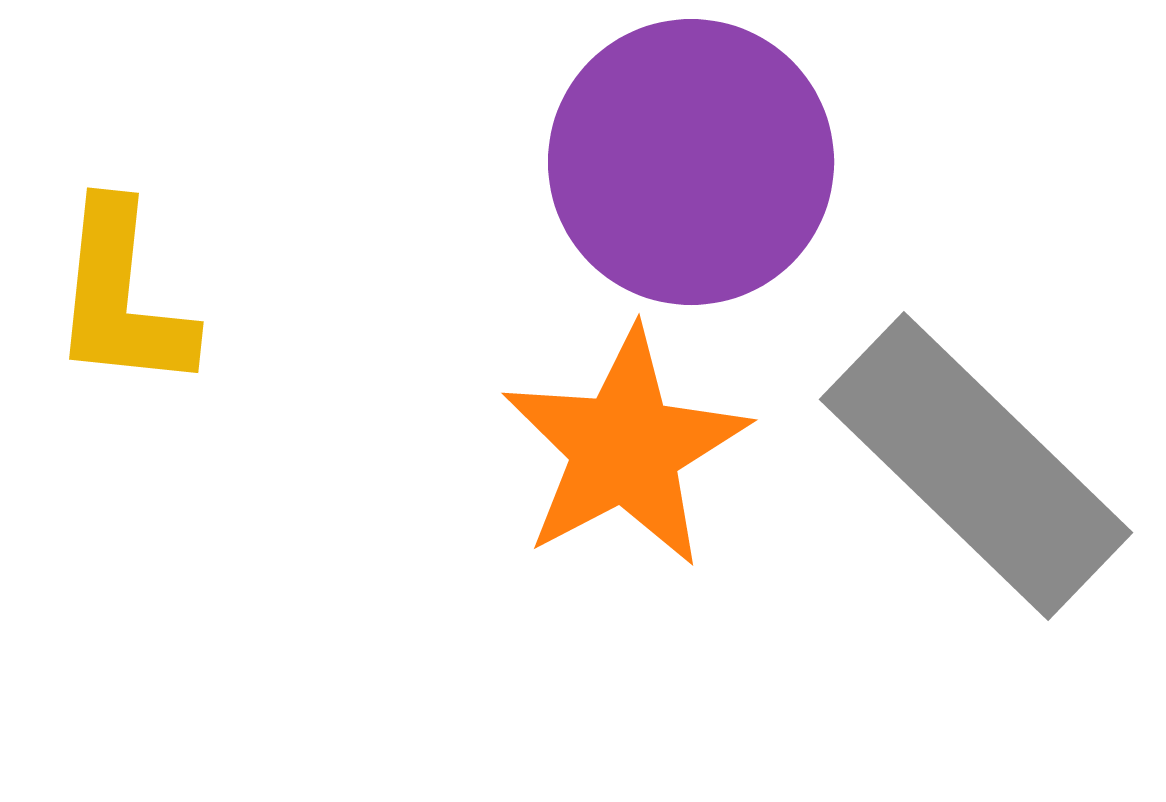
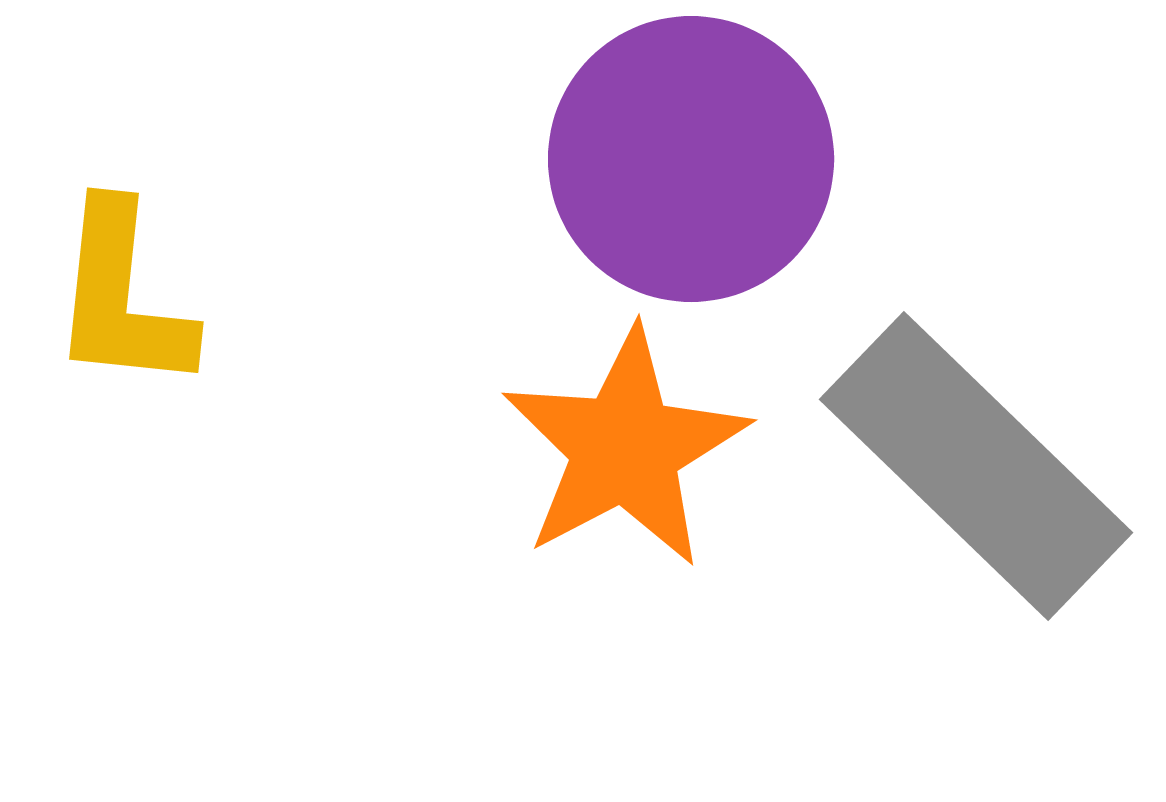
purple circle: moved 3 px up
